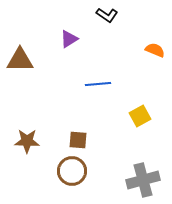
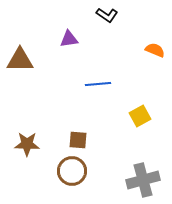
purple triangle: rotated 24 degrees clockwise
brown star: moved 3 px down
